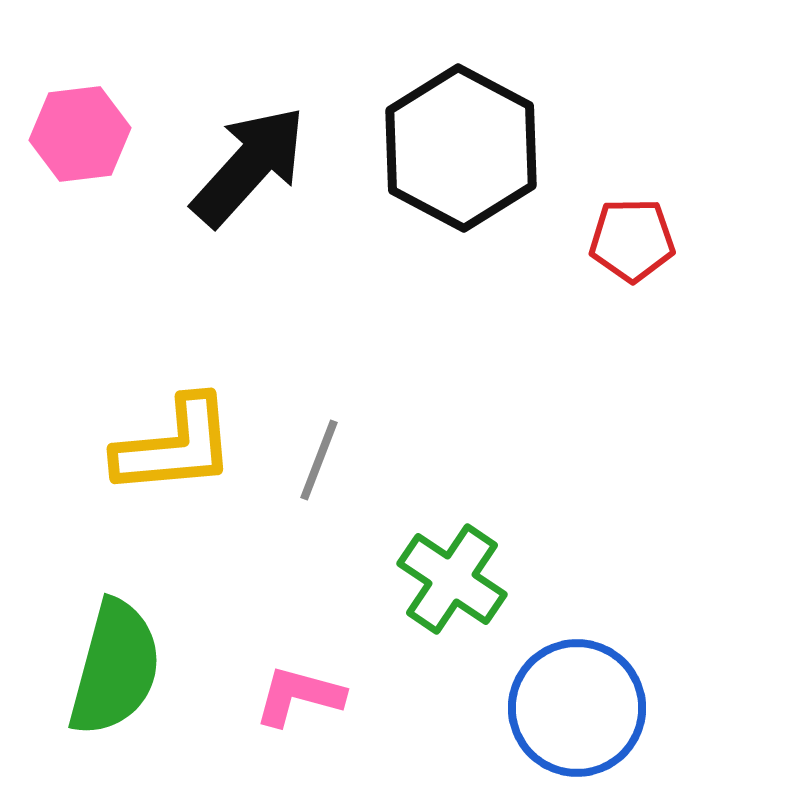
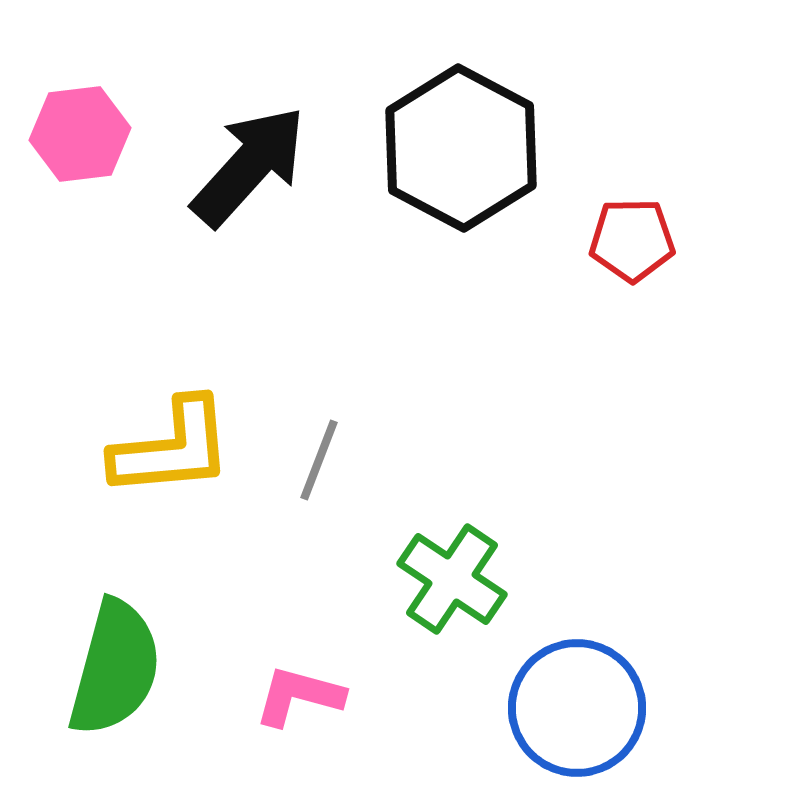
yellow L-shape: moved 3 px left, 2 px down
